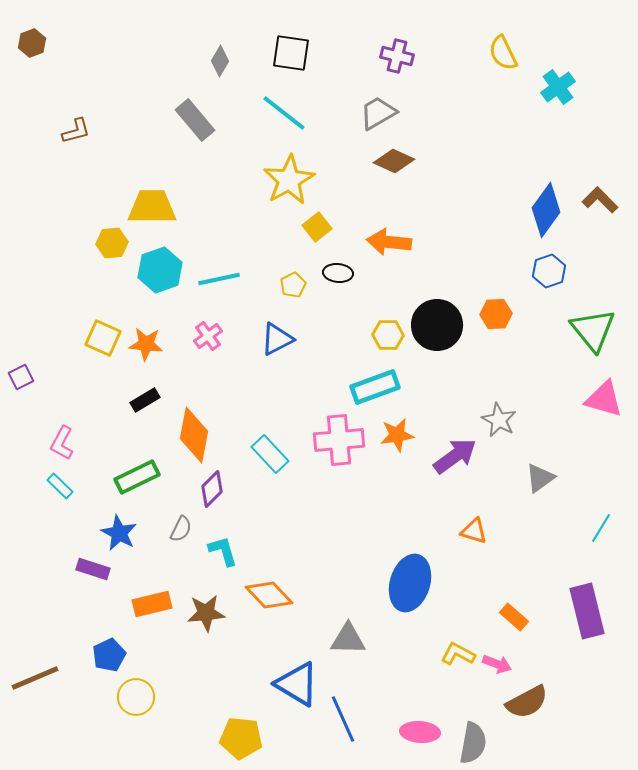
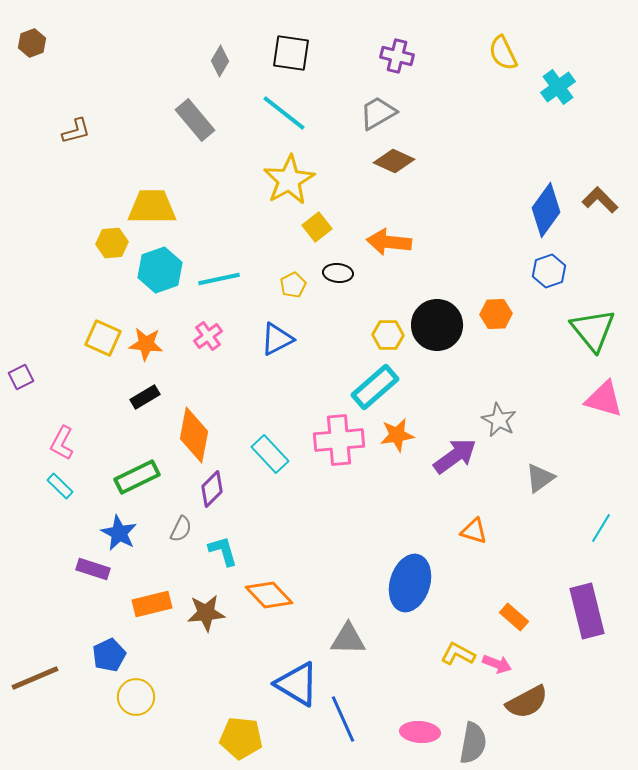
cyan rectangle at (375, 387): rotated 21 degrees counterclockwise
black rectangle at (145, 400): moved 3 px up
